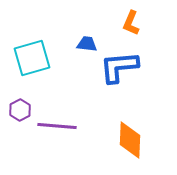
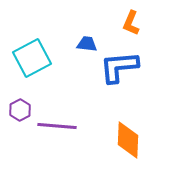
cyan square: rotated 12 degrees counterclockwise
orange diamond: moved 2 px left
